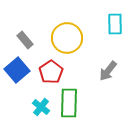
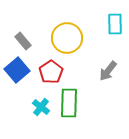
gray rectangle: moved 2 px left, 1 px down
